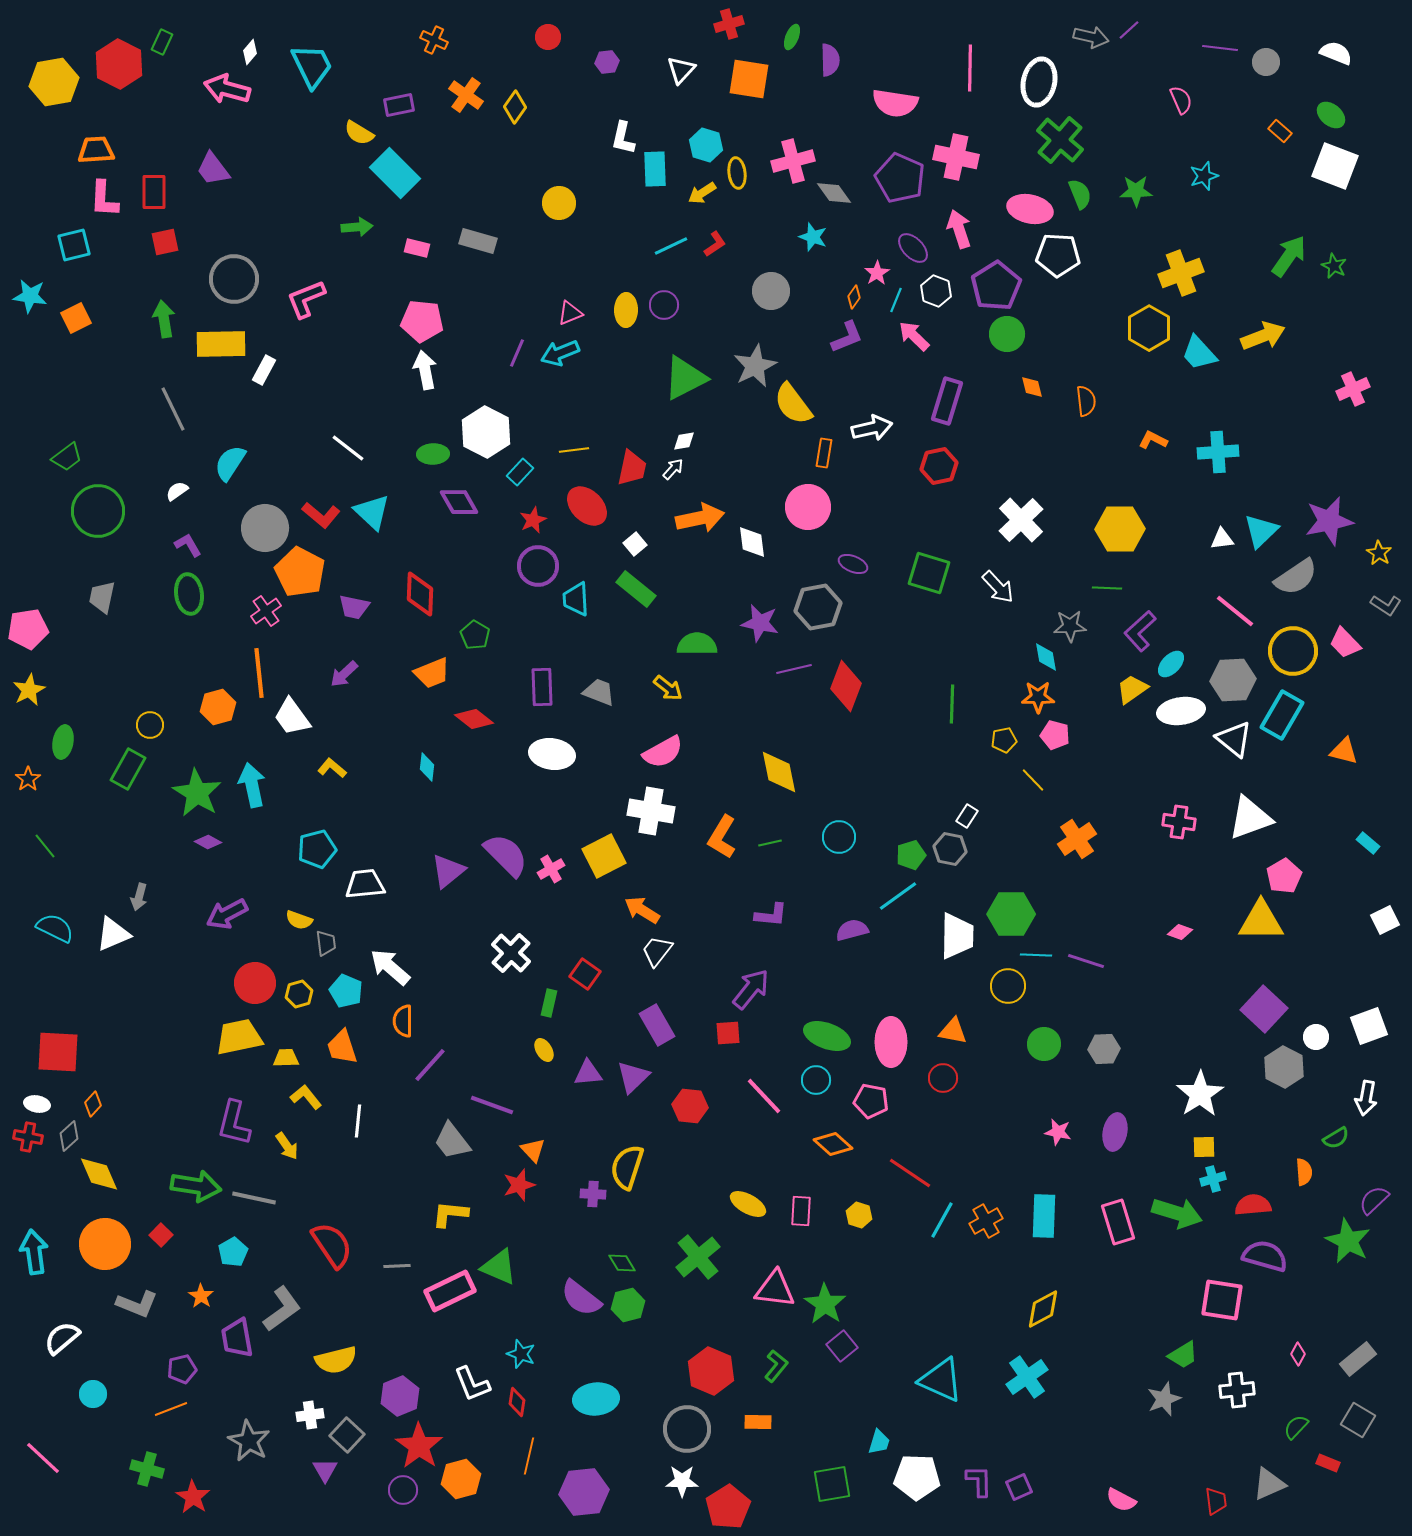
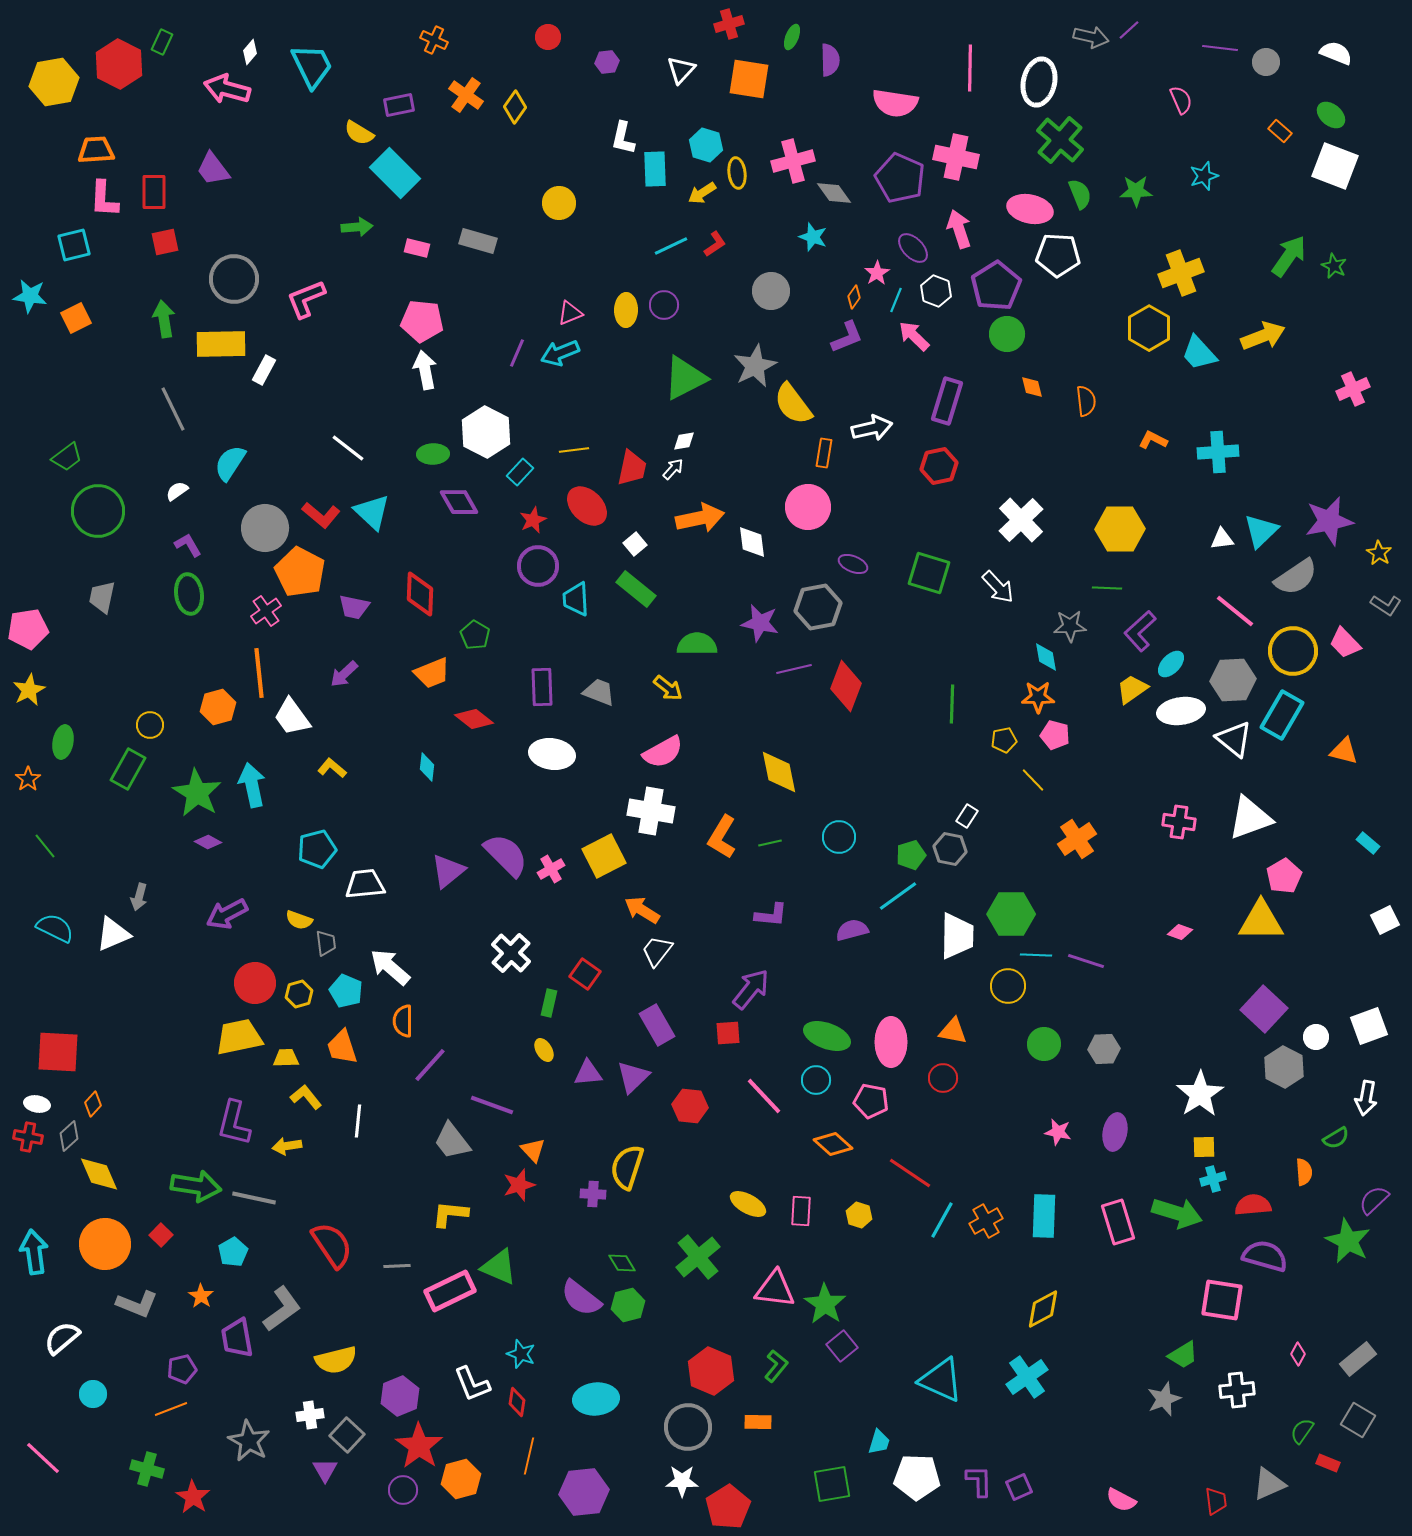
yellow arrow at (287, 1146): rotated 116 degrees clockwise
green semicircle at (1296, 1427): moved 6 px right, 4 px down; rotated 8 degrees counterclockwise
gray circle at (687, 1429): moved 1 px right, 2 px up
